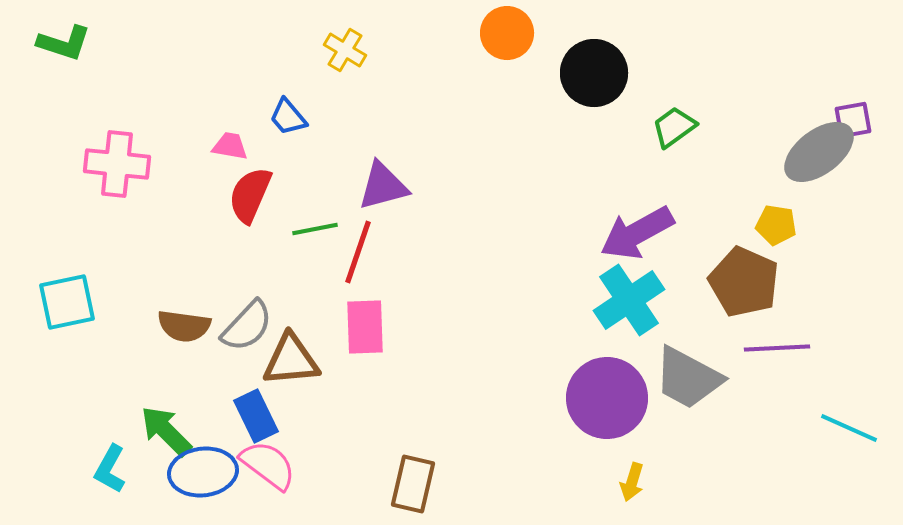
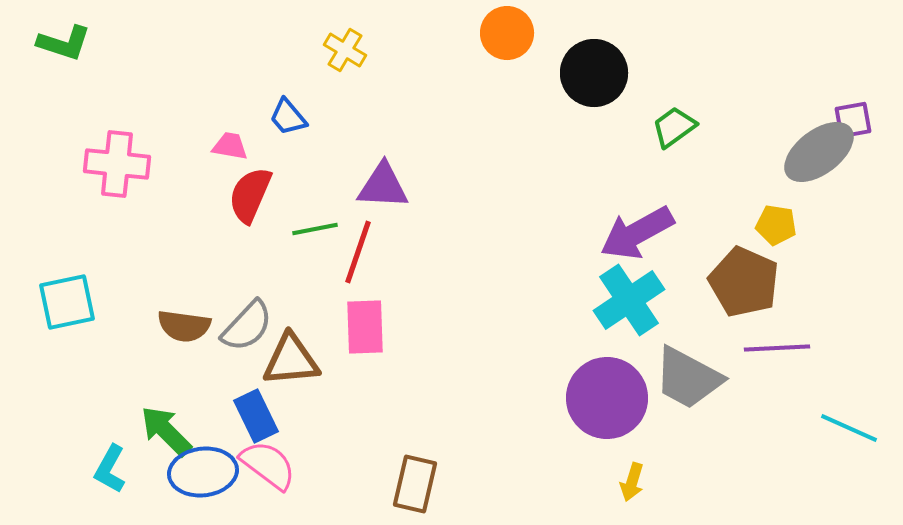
purple triangle: rotated 18 degrees clockwise
brown rectangle: moved 2 px right
